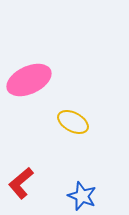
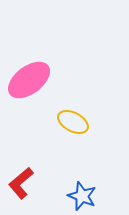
pink ellipse: rotated 12 degrees counterclockwise
